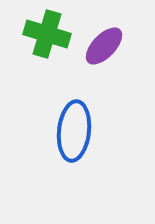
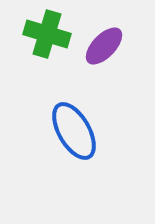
blue ellipse: rotated 36 degrees counterclockwise
